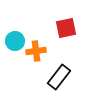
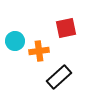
orange cross: moved 3 px right
black rectangle: rotated 10 degrees clockwise
